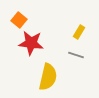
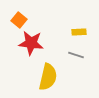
yellow rectangle: rotated 56 degrees clockwise
